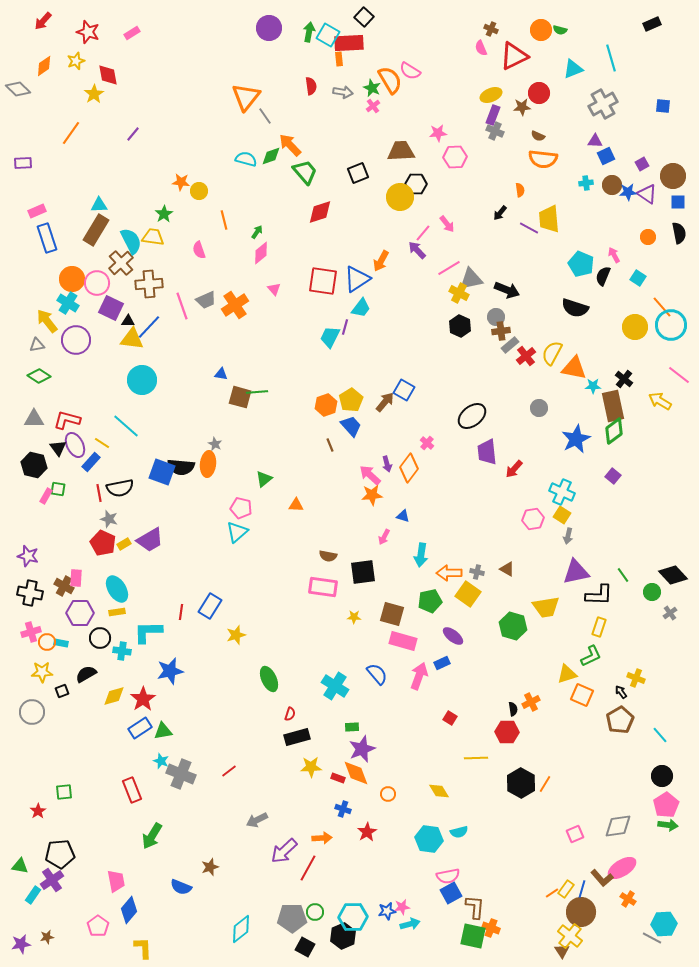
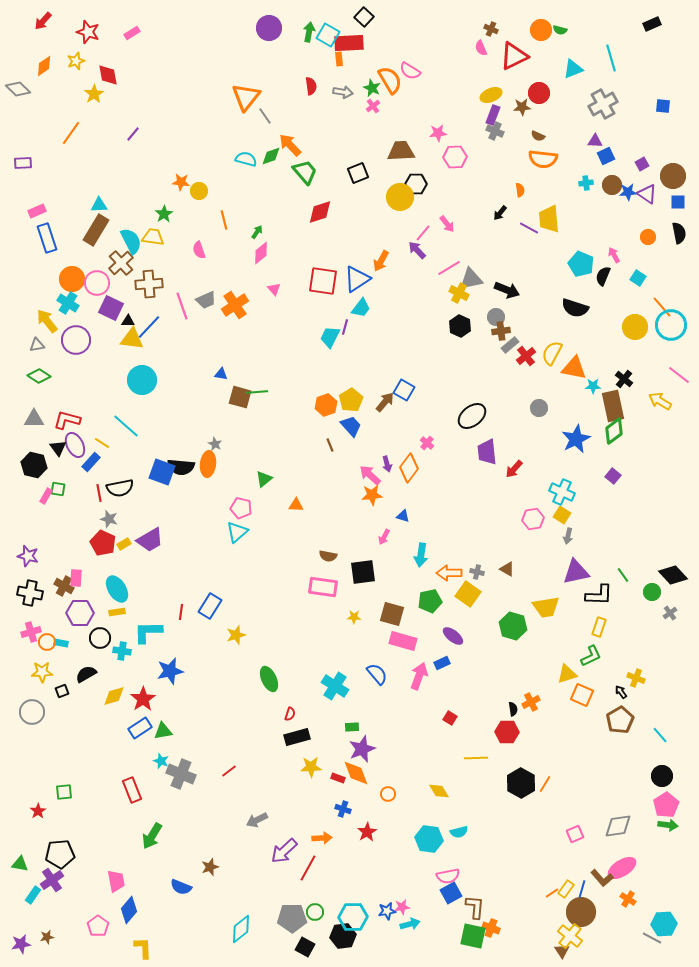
green triangle at (20, 866): moved 2 px up
black hexagon at (343, 936): rotated 15 degrees clockwise
